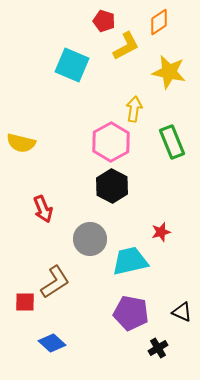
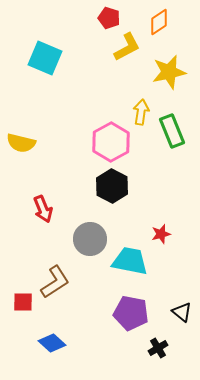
red pentagon: moved 5 px right, 3 px up
yellow L-shape: moved 1 px right, 1 px down
cyan square: moved 27 px left, 7 px up
yellow star: rotated 24 degrees counterclockwise
yellow arrow: moved 7 px right, 3 px down
green rectangle: moved 11 px up
red star: moved 2 px down
cyan trapezoid: rotated 24 degrees clockwise
red square: moved 2 px left
black triangle: rotated 15 degrees clockwise
